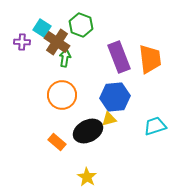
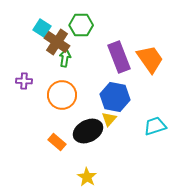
green hexagon: rotated 20 degrees counterclockwise
purple cross: moved 2 px right, 39 px down
orange trapezoid: rotated 28 degrees counterclockwise
blue hexagon: rotated 16 degrees clockwise
yellow triangle: rotated 35 degrees counterclockwise
